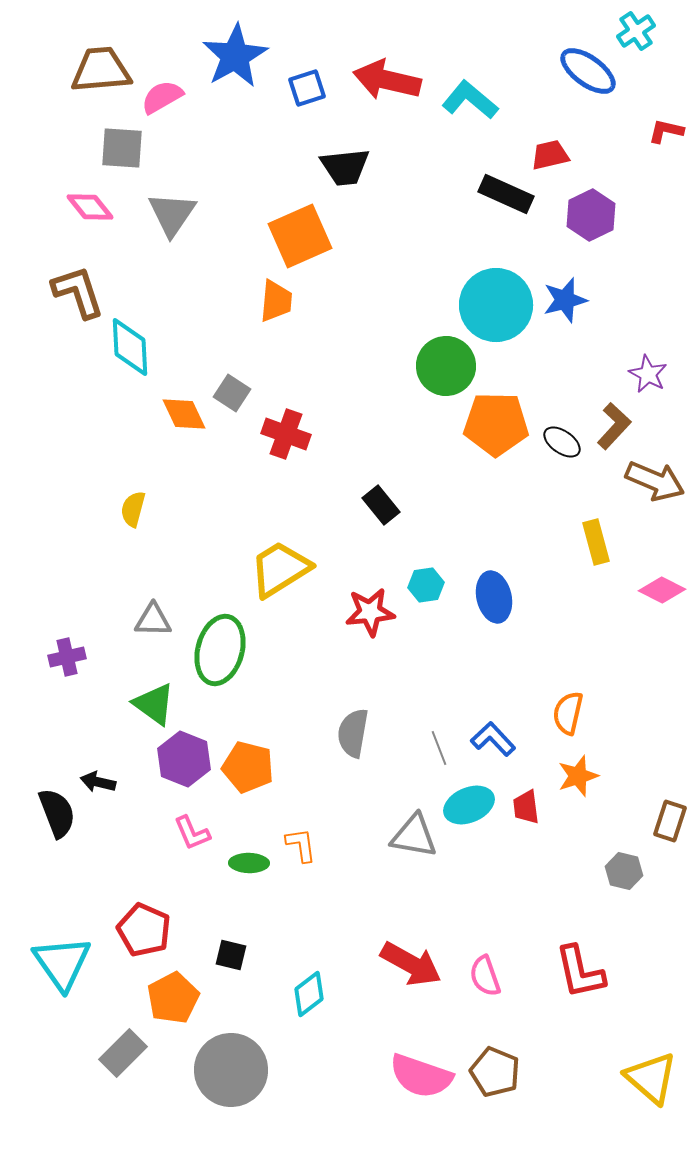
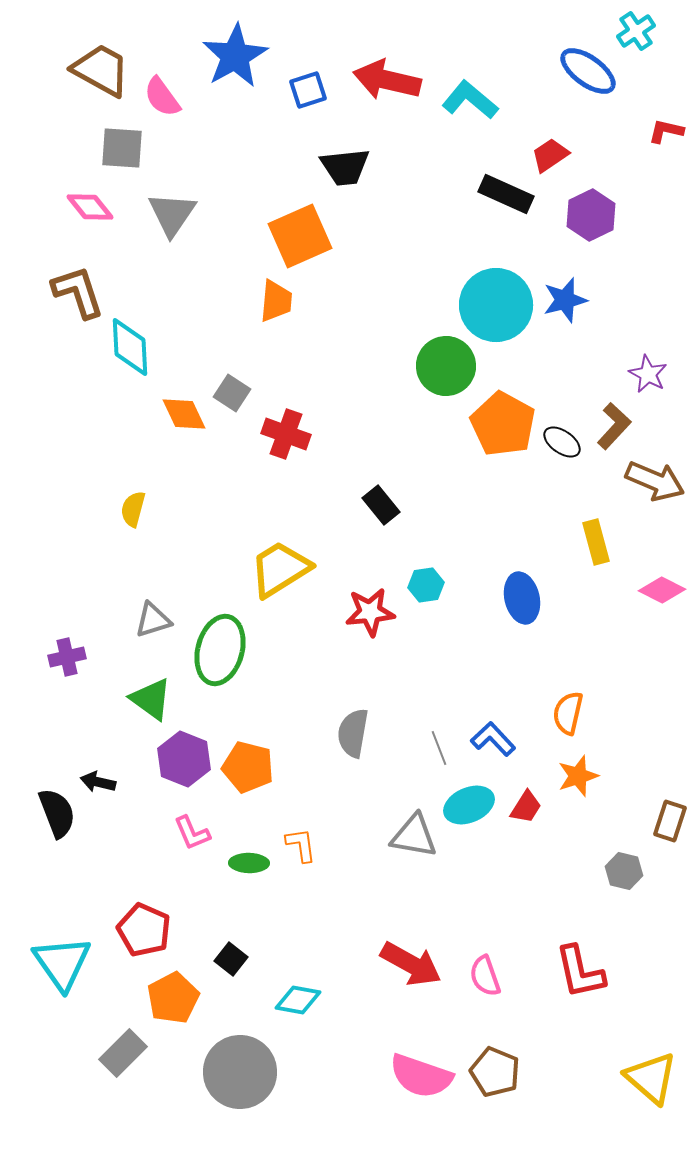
brown trapezoid at (101, 70): rotated 34 degrees clockwise
blue square at (307, 88): moved 1 px right, 2 px down
pink semicircle at (162, 97): rotated 96 degrees counterclockwise
red trapezoid at (550, 155): rotated 21 degrees counterclockwise
orange pentagon at (496, 424): moved 7 px right; rotated 28 degrees clockwise
blue ellipse at (494, 597): moved 28 px right, 1 px down
gray triangle at (153, 620): rotated 18 degrees counterclockwise
green triangle at (154, 704): moved 3 px left, 5 px up
red trapezoid at (526, 807): rotated 141 degrees counterclockwise
black square at (231, 955): moved 4 px down; rotated 24 degrees clockwise
cyan diamond at (309, 994): moved 11 px left, 6 px down; rotated 48 degrees clockwise
gray circle at (231, 1070): moved 9 px right, 2 px down
